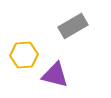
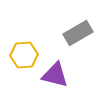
gray rectangle: moved 5 px right, 7 px down
